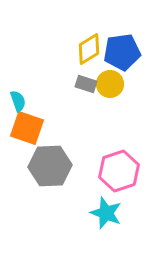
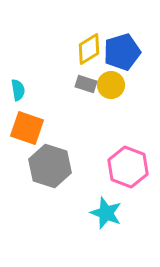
blue pentagon: rotated 9 degrees counterclockwise
yellow circle: moved 1 px right, 1 px down
cyan semicircle: moved 11 px up; rotated 10 degrees clockwise
gray hexagon: rotated 21 degrees clockwise
pink hexagon: moved 9 px right, 4 px up; rotated 21 degrees counterclockwise
